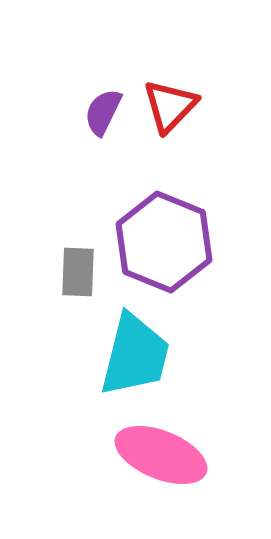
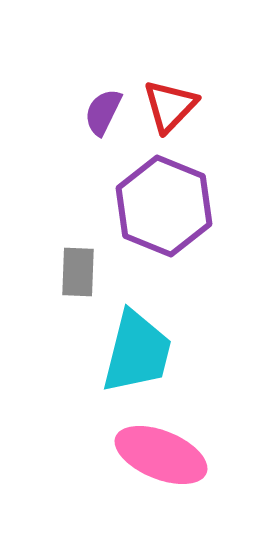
purple hexagon: moved 36 px up
cyan trapezoid: moved 2 px right, 3 px up
